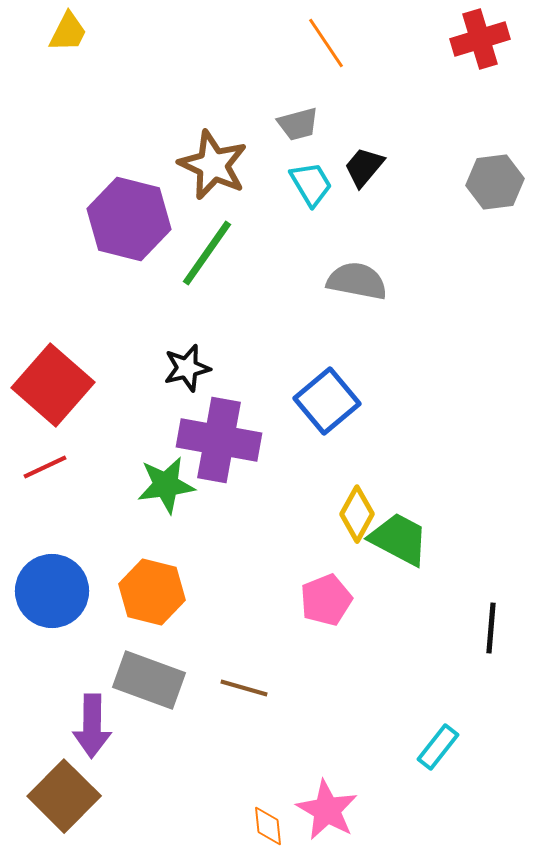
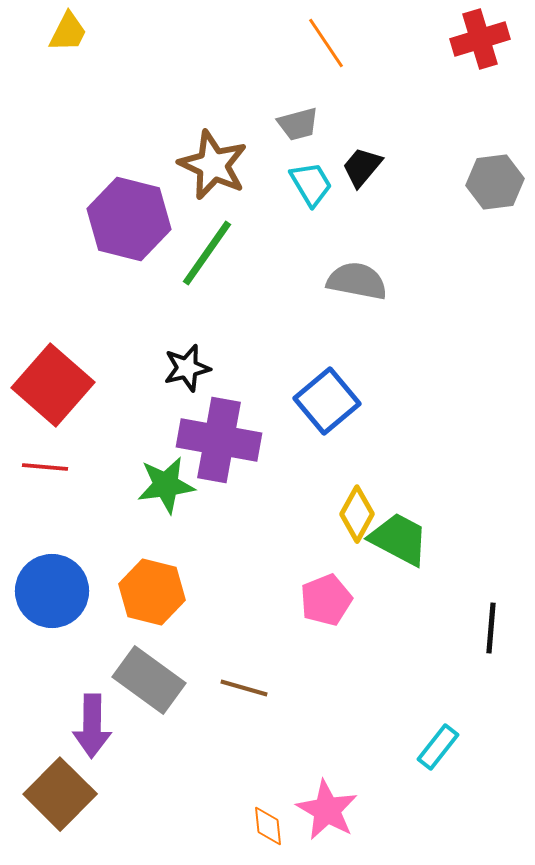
black trapezoid: moved 2 px left
red line: rotated 30 degrees clockwise
gray rectangle: rotated 16 degrees clockwise
brown square: moved 4 px left, 2 px up
